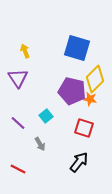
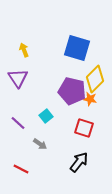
yellow arrow: moved 1 px left, 1 px up
gray arrow: rotated 24 degrees counterclockwise
red line: moved 3 px right
